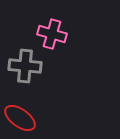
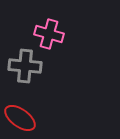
pink cross: moved 3 px left
